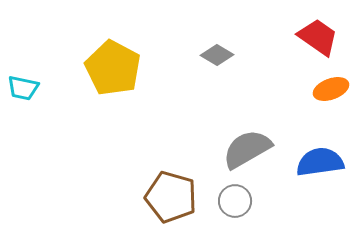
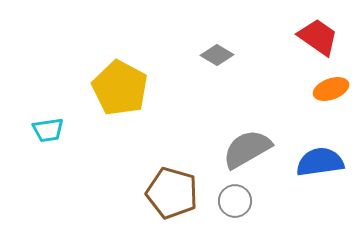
yellow pentagon: moved 7 px right, 20 px down
cyan trapezoid: moved 25 px right, 42 px down; rotated 20 degrees counterclockwise
brown pentagon: moved 1 px right, 4 px up
